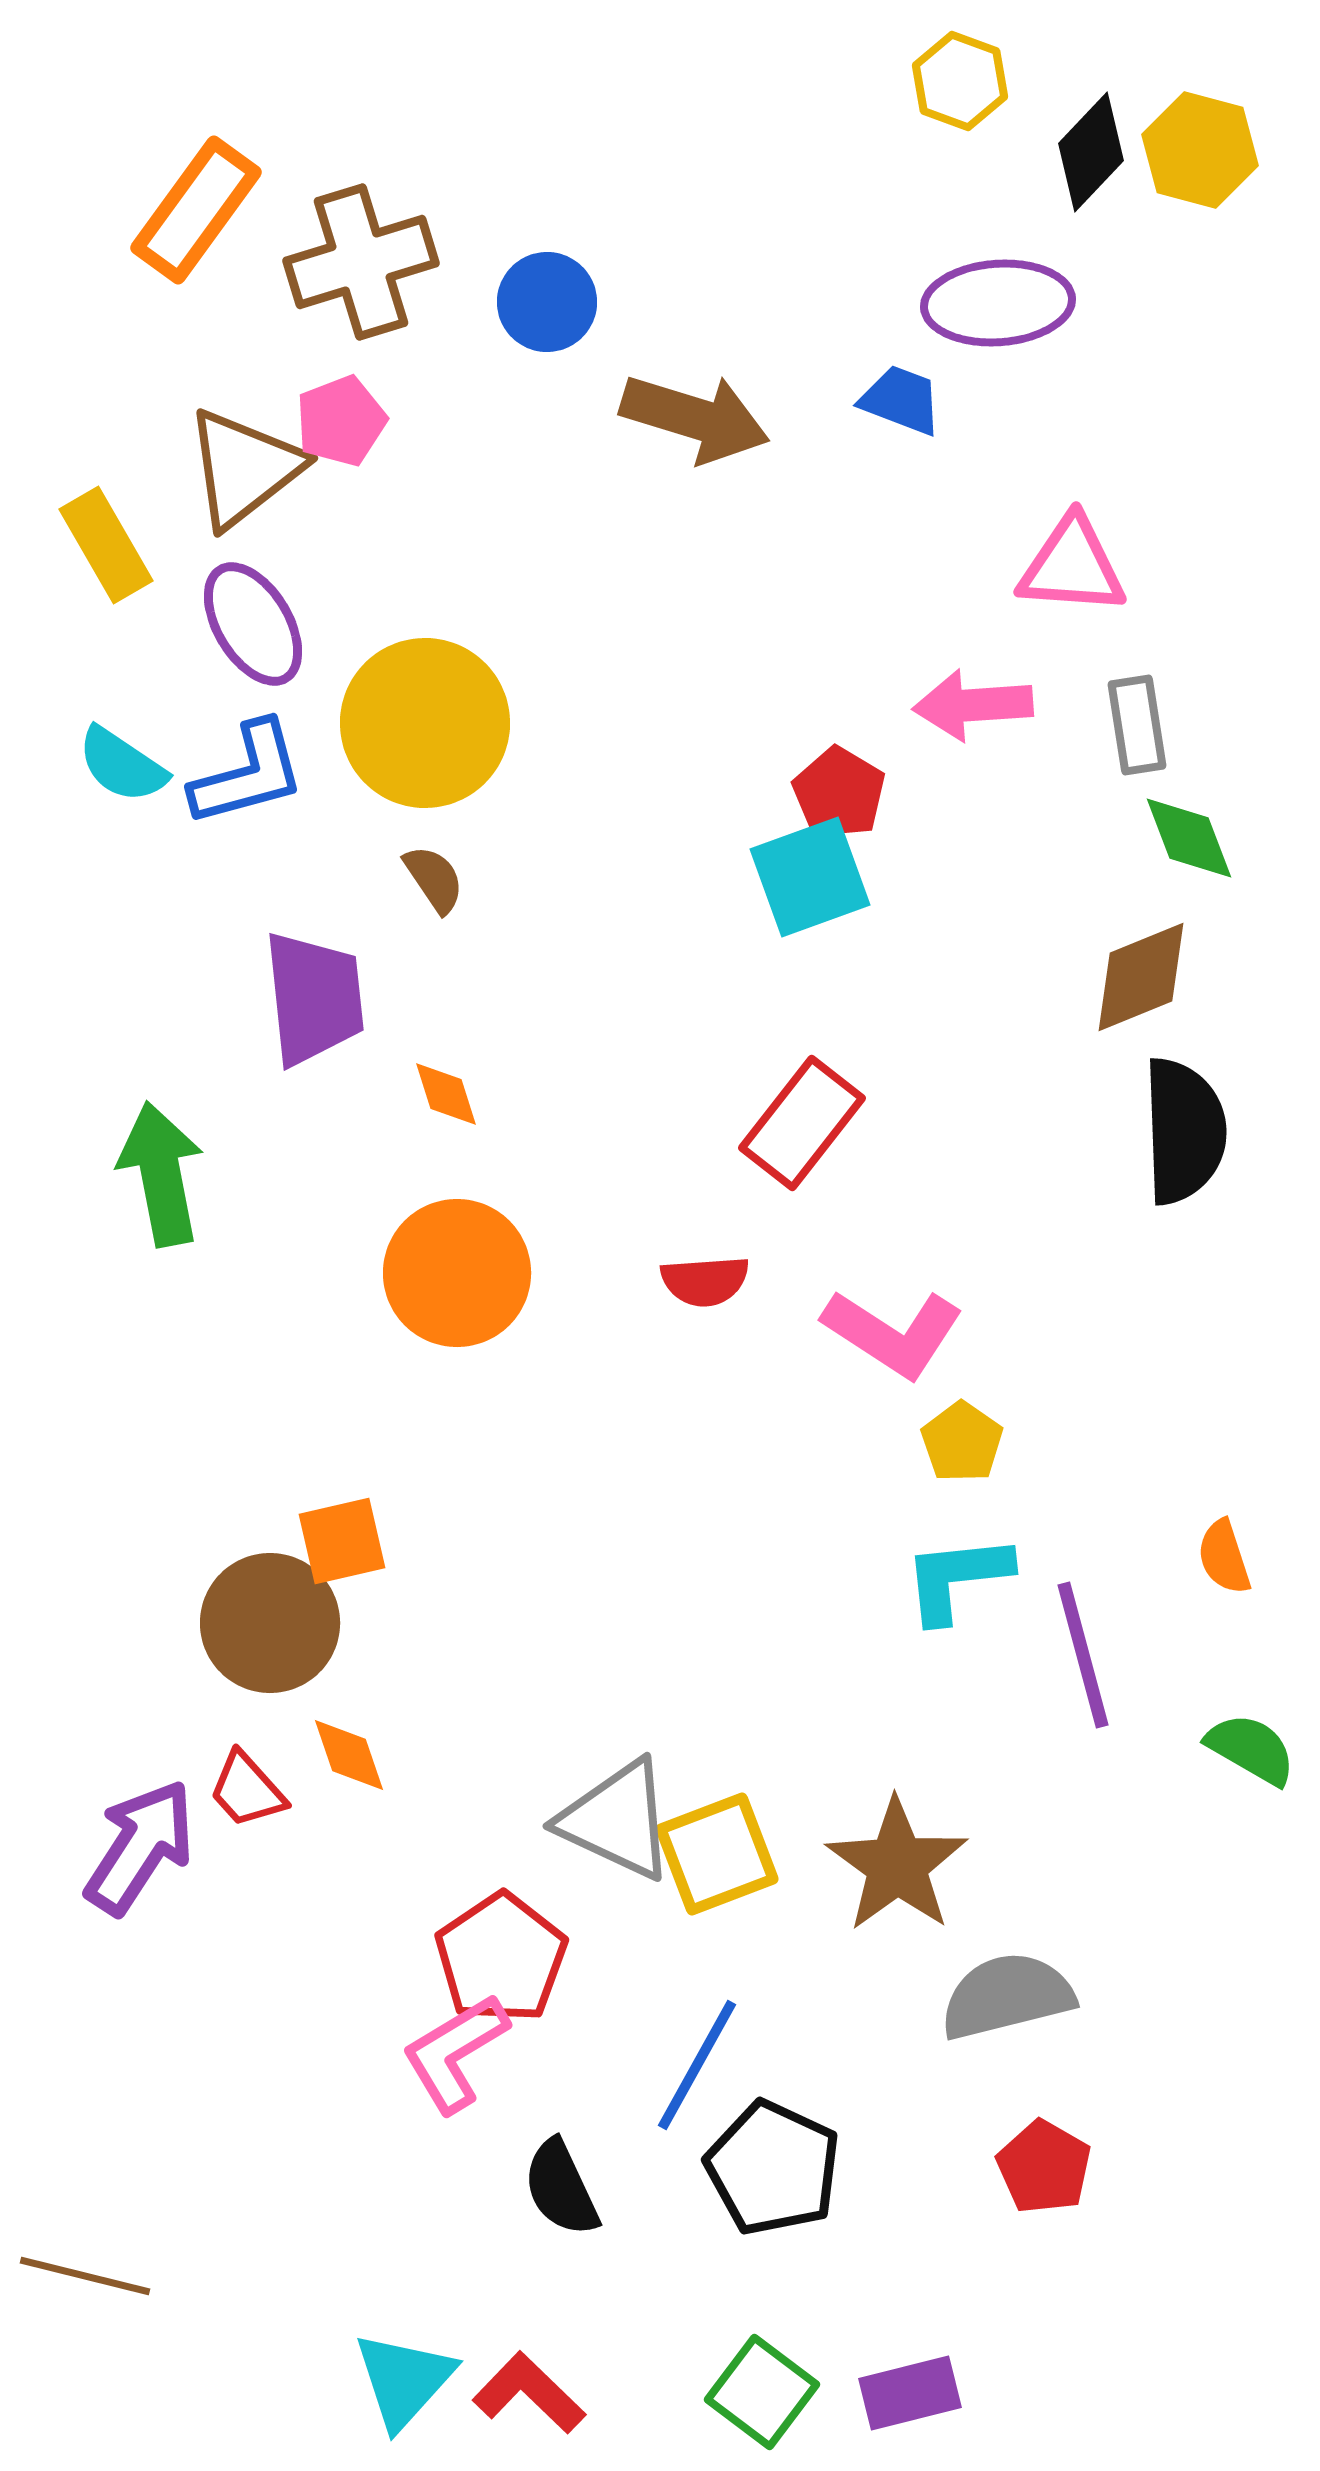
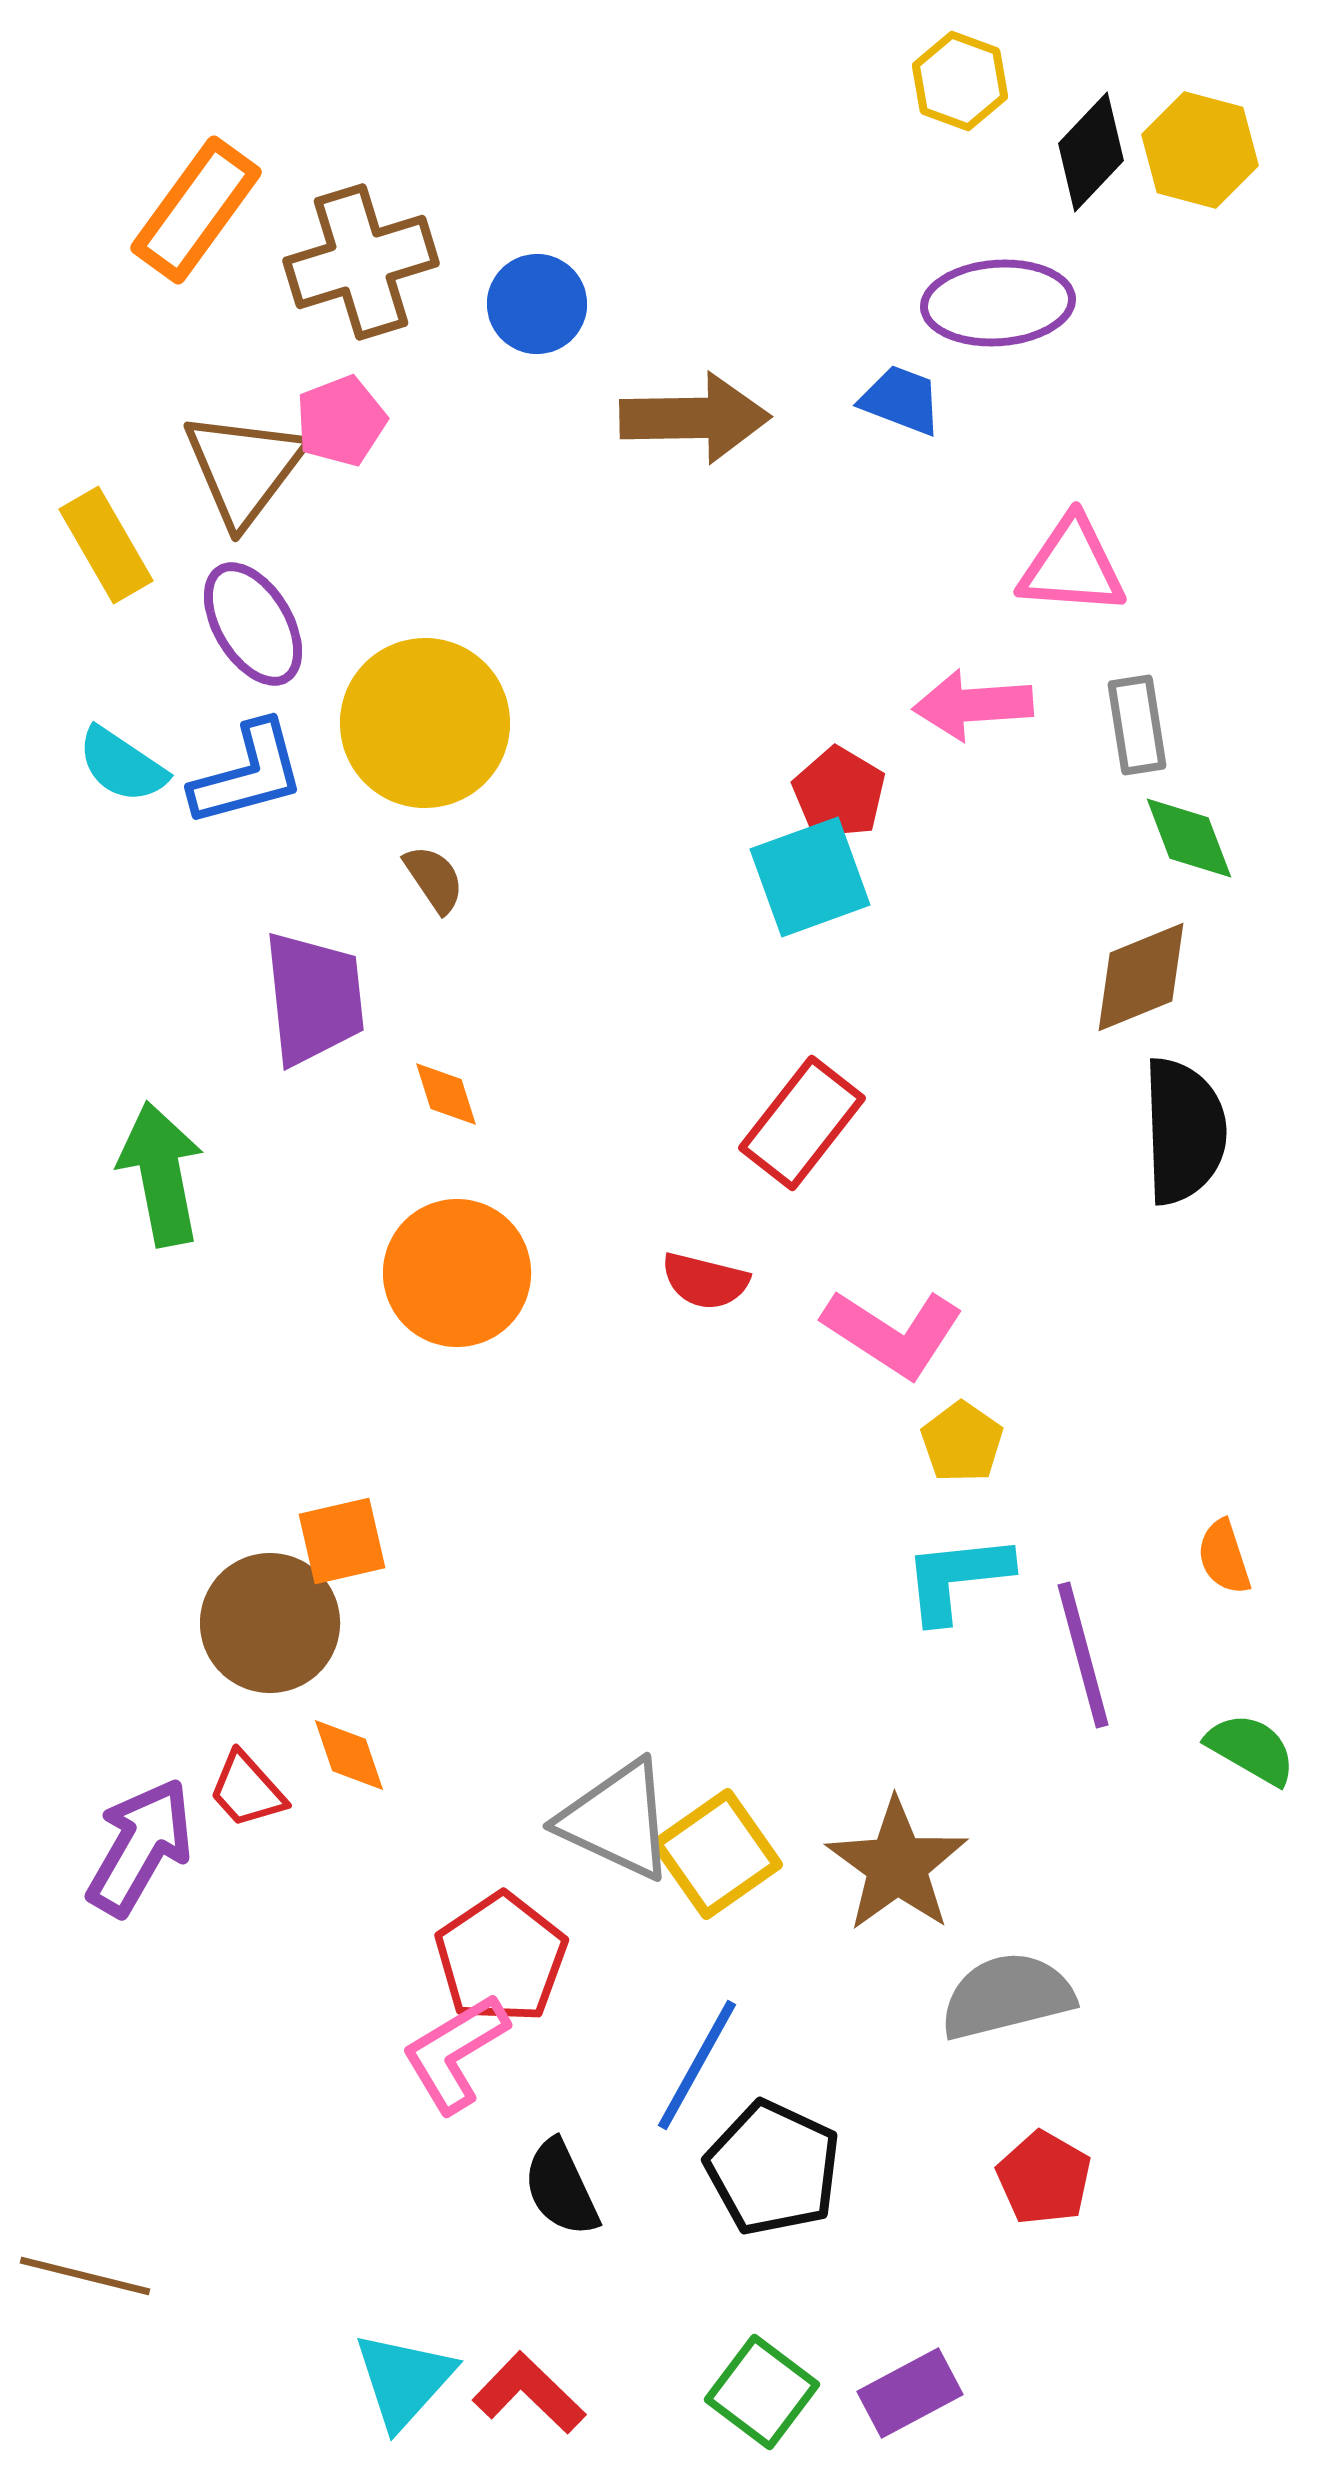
blue circle at (547, 302): moved 10 px left, 2 px down
brown arrow at (695, 418): rotated 18 degrees counterclockwise
brown triangle at (244, 468): rotated 15 degrees counterclockwise
red semicircle at (705, 1281): rotated 18 degrees clockwise
purple arrow at (140, 1847): rotated 3 degrees counterclockwise
yellow square at (717, 1854): rotated 14 degrees counterclockwise
red pentagon at (1044, 2167): moved 11 px down
purple rectangle at (910, 2393): rotated 14 degrees counterclockwise
